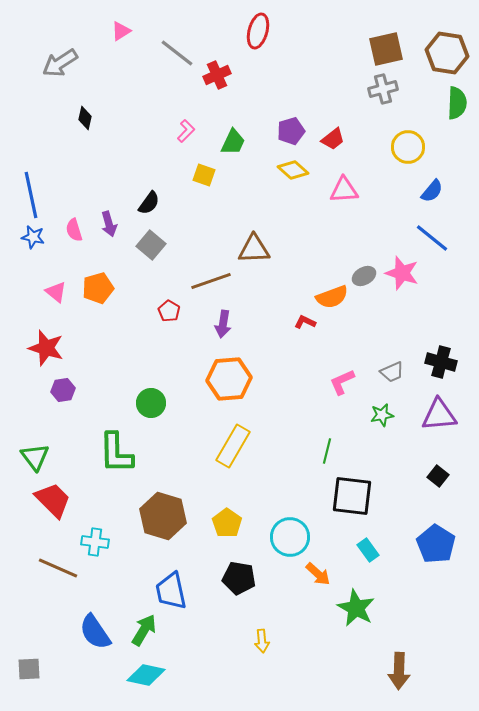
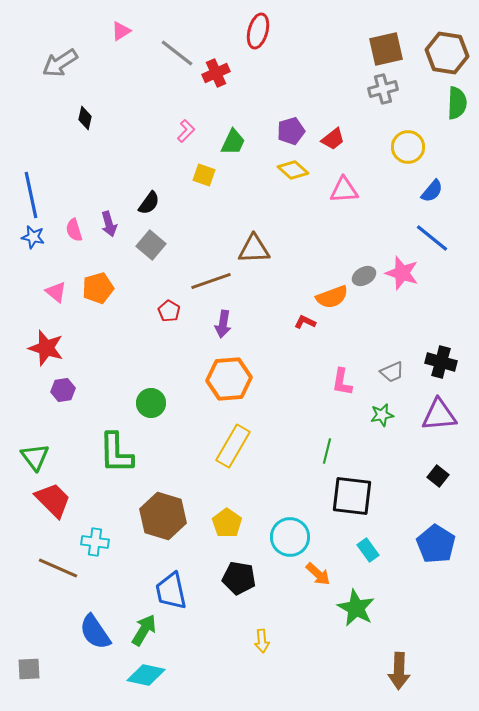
red cross at (217, 75): moved 1 px left, 2 px up
pink L-shape at (342, 382): rotated 56 degrees counterclockwise
